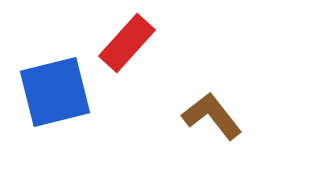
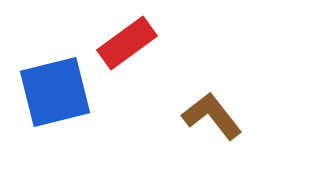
red rectangle: rotated 12 degrees clockwise
